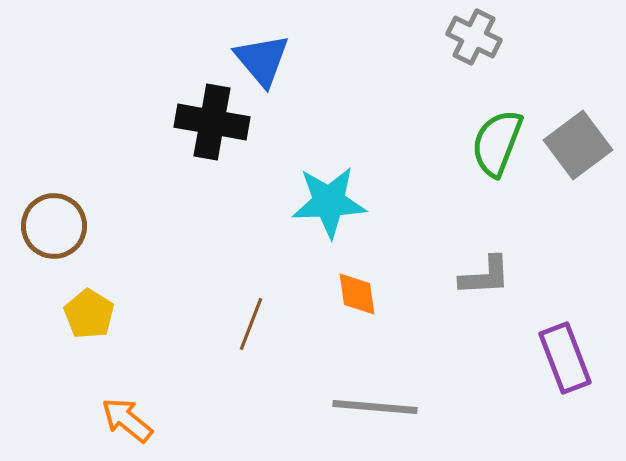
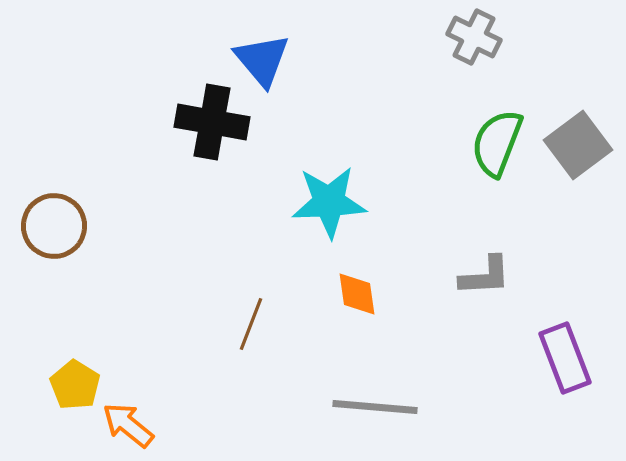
yellow pentagon: moved 14 px left, 71 px down
orange arrow: moved 1 px right, 5 px down
